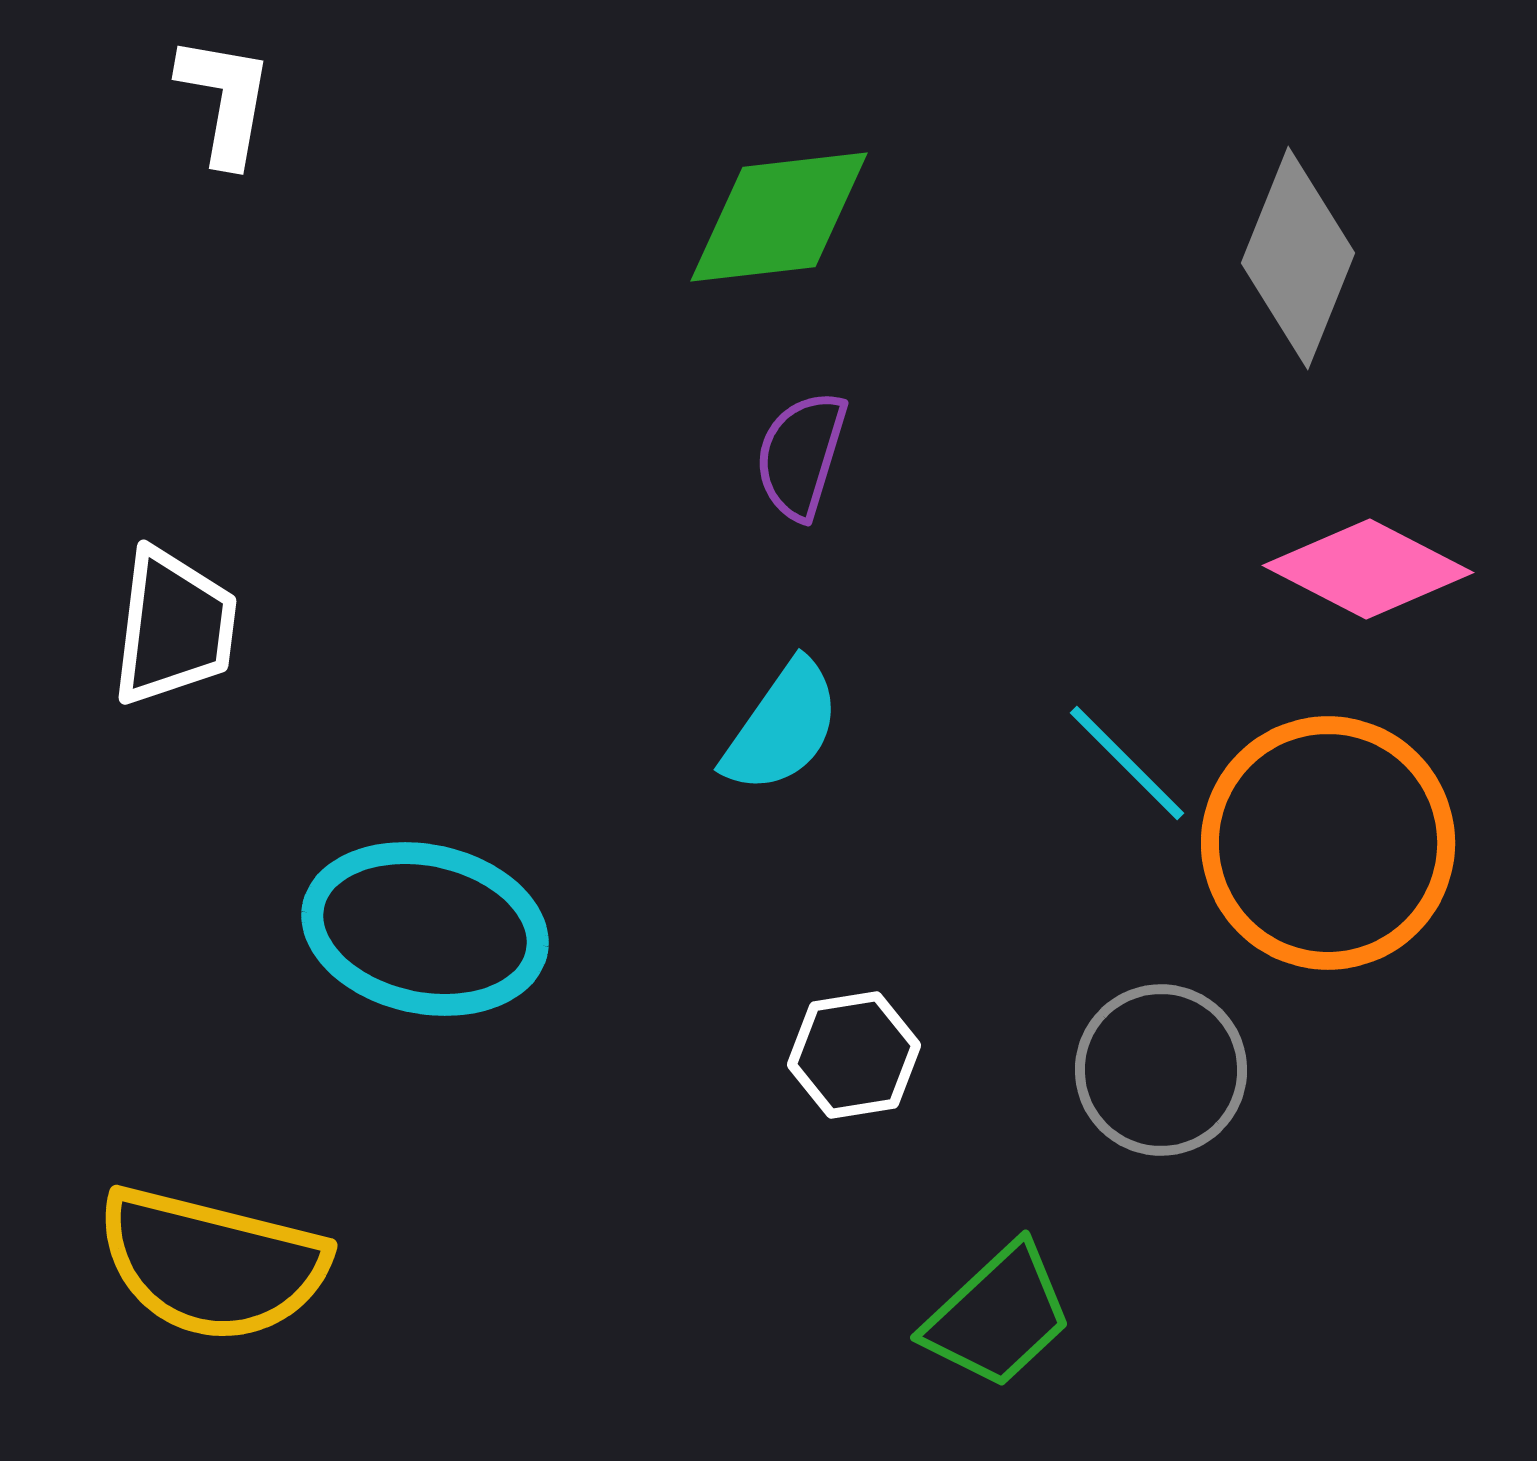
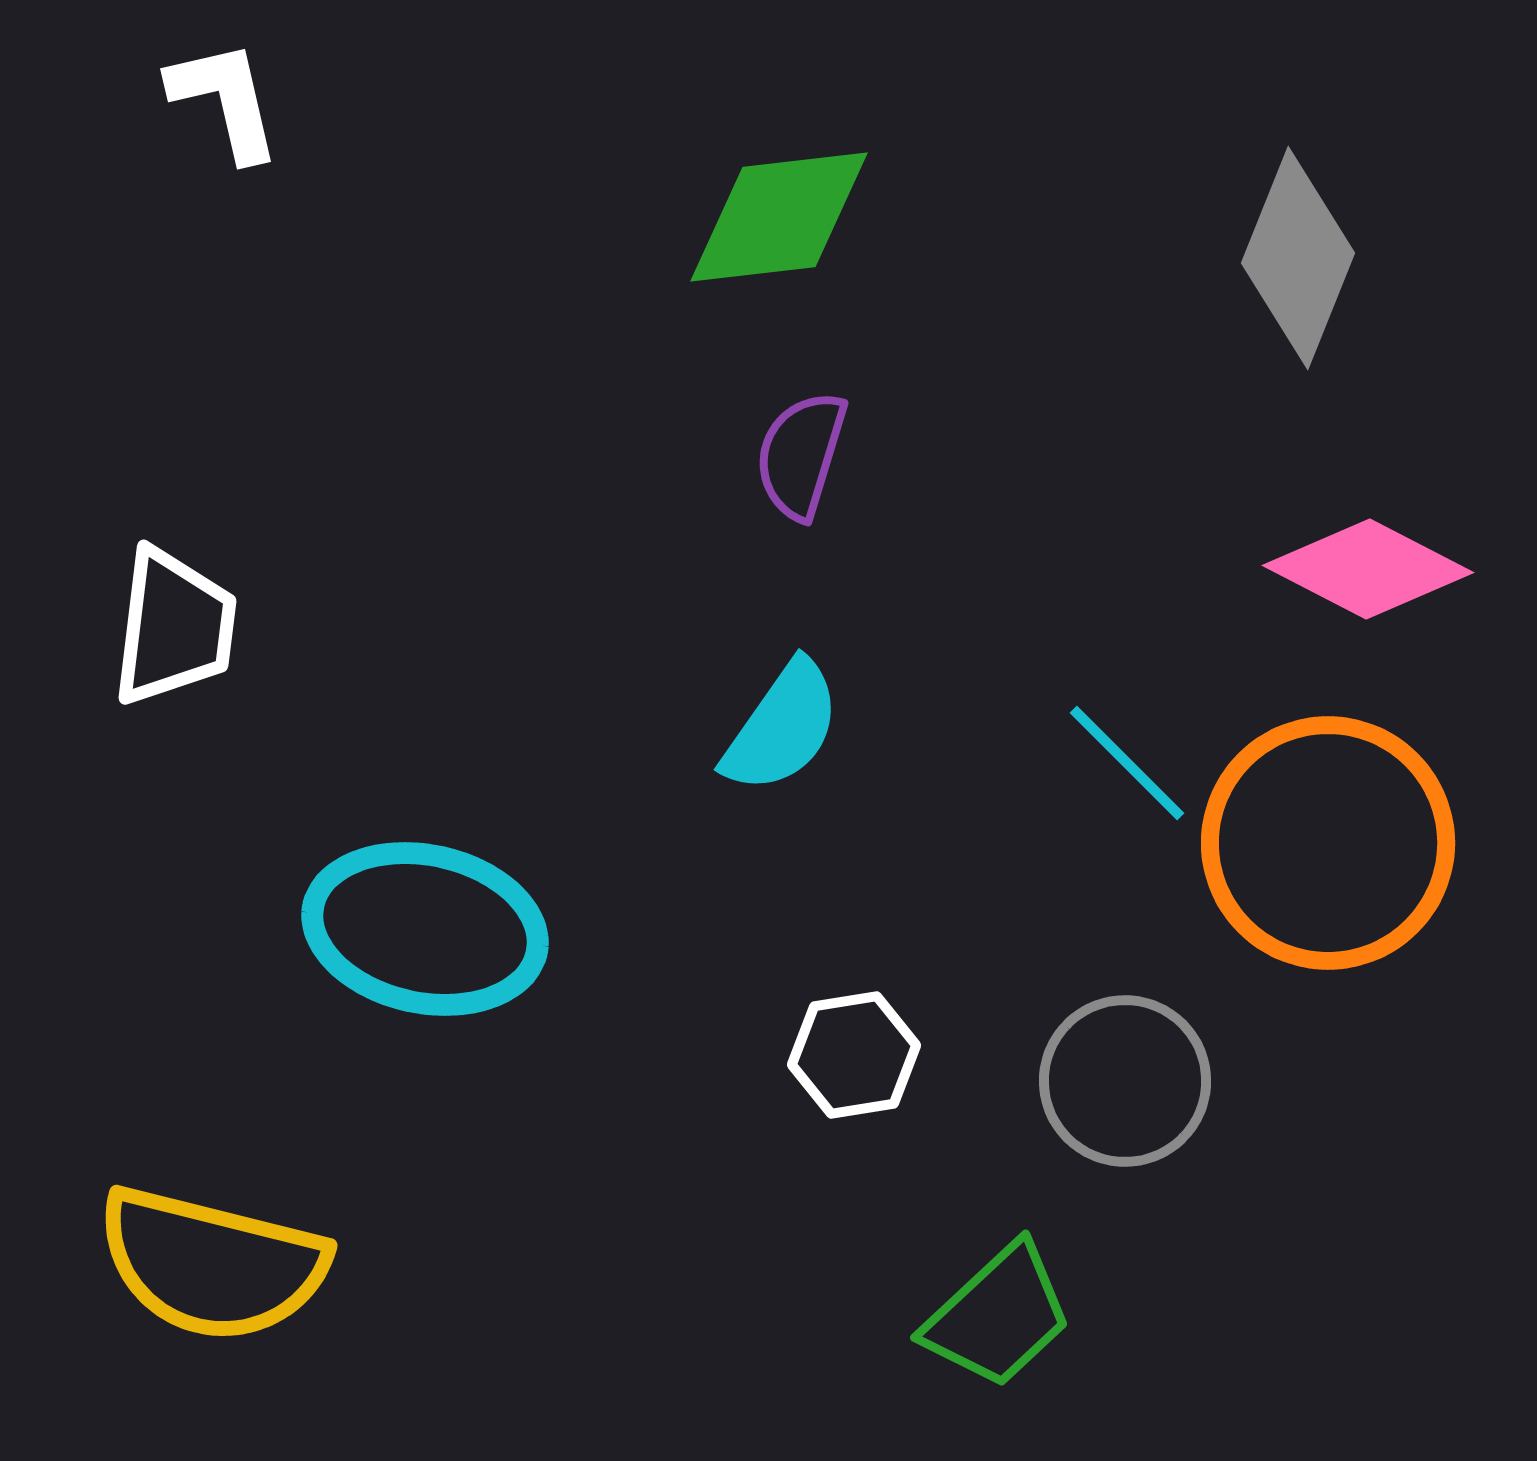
white L-shape: rotated 23 degrees counterclockwise
gray circle: moved 36 px left, 11 px down
